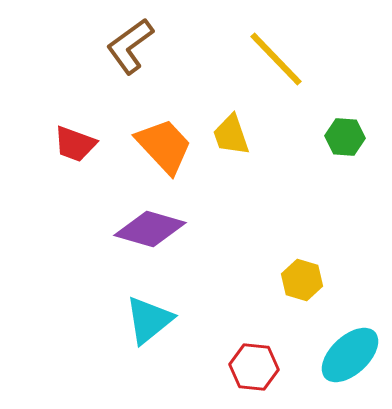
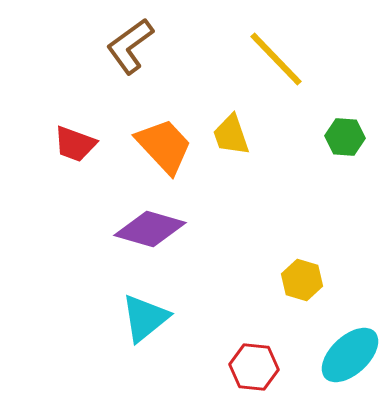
cyan triangle: moved 4 px left, 2 px up
